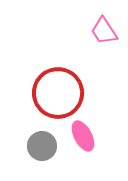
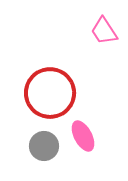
red circle: moved 8 px left
gray circle: moved 2 px right
